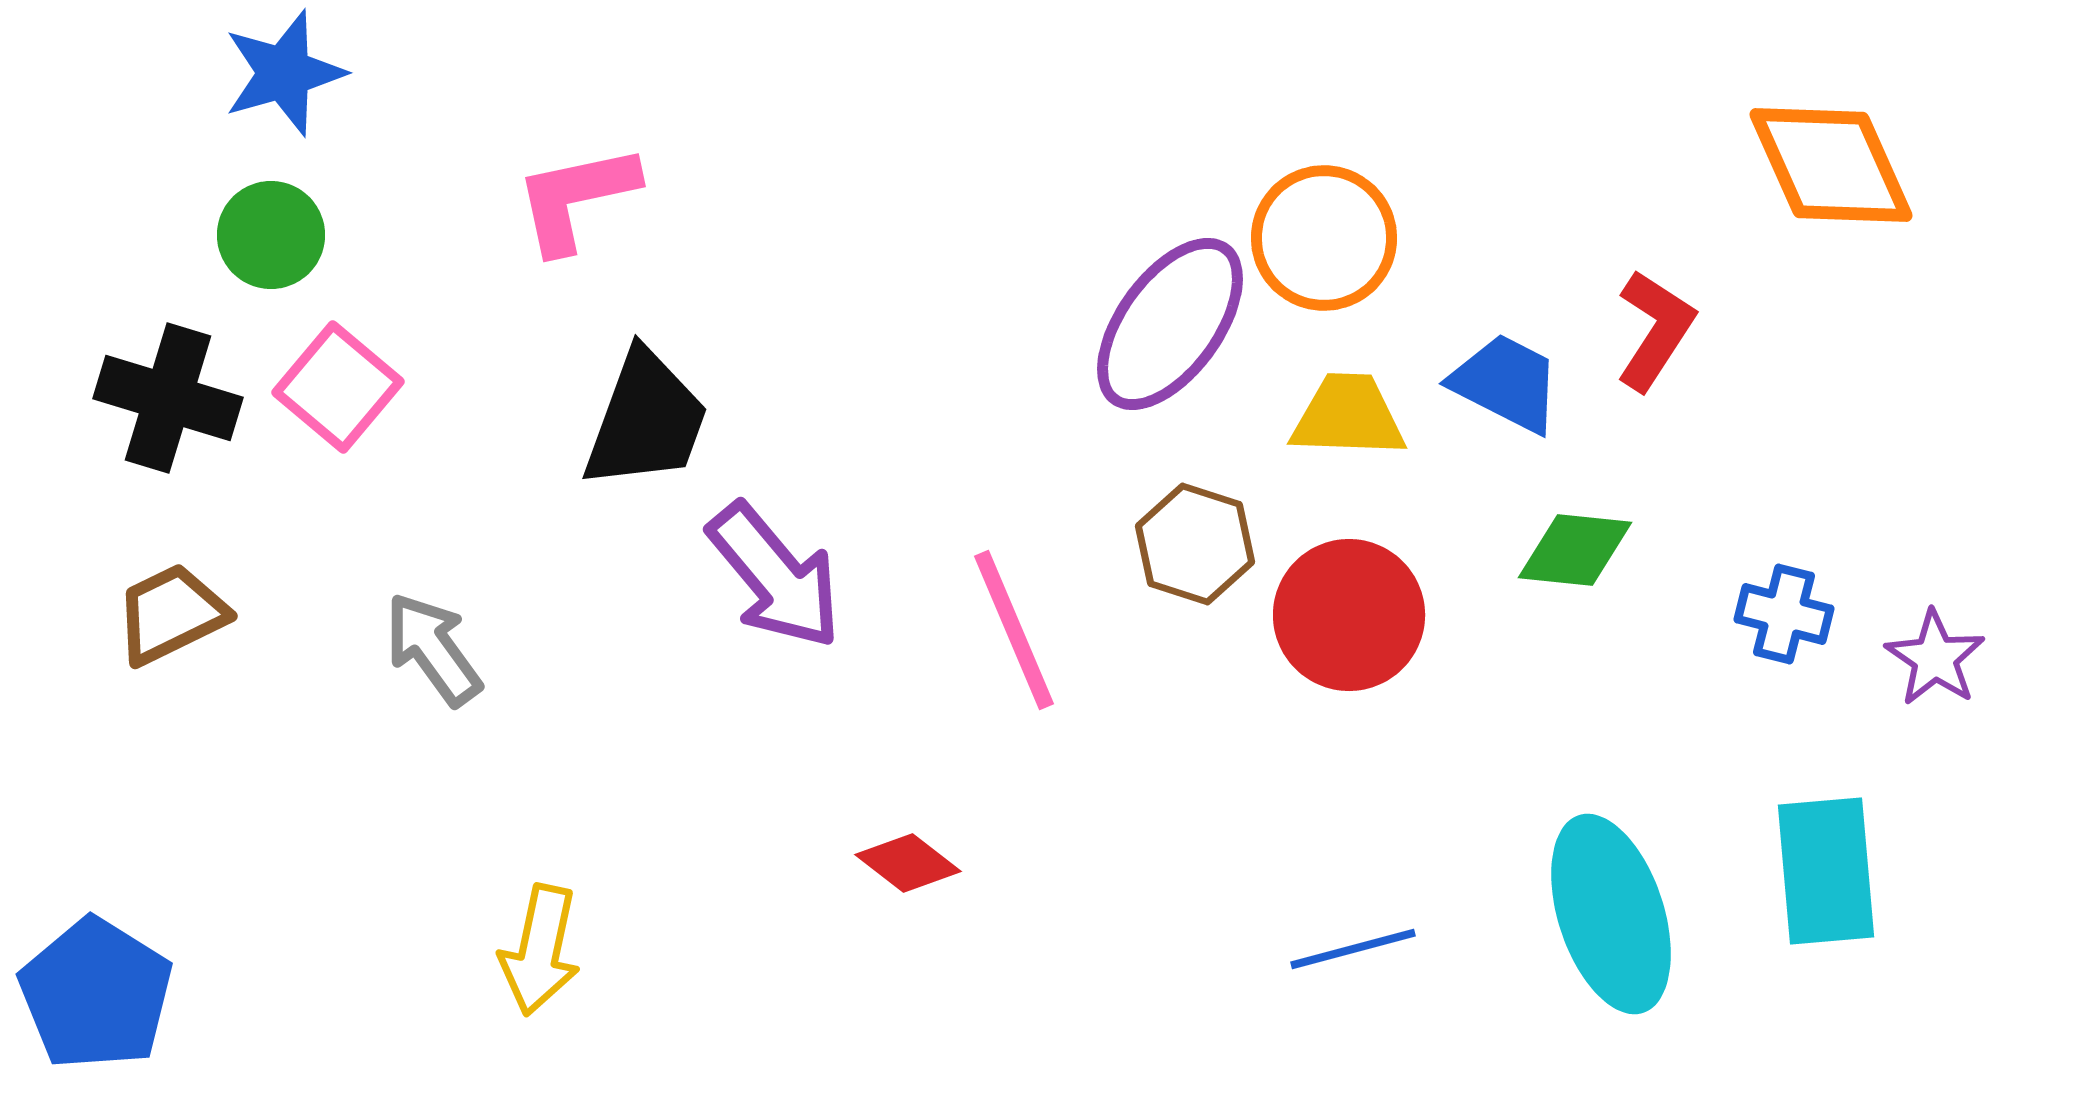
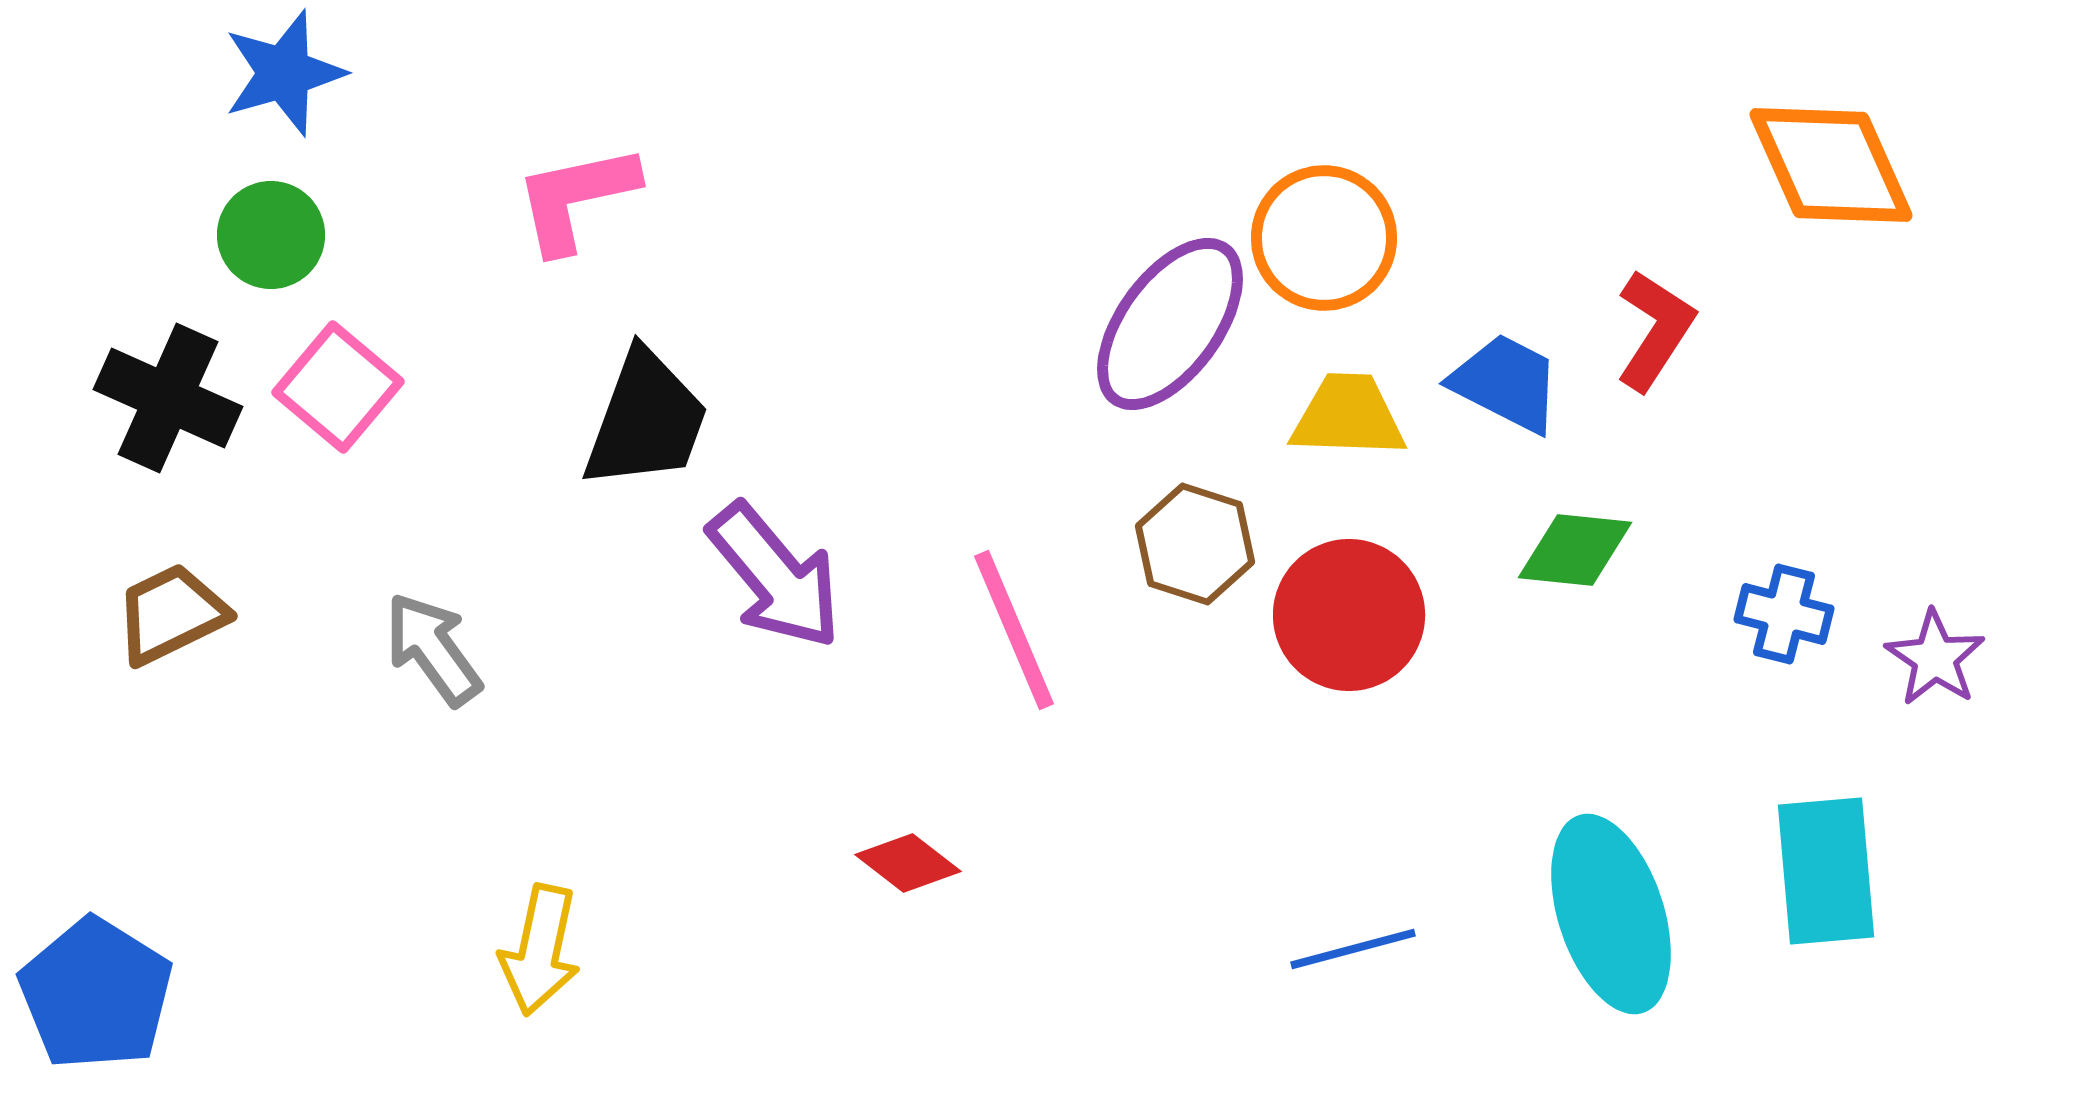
black cross: rotated 7 degrees clockwise
